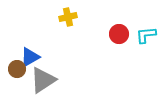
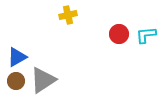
yellow cross: moved 2 px up
blue triangle: moved 13 px left
brown circle: moved 1 px left, 12 px down
